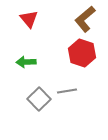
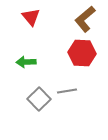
red triangle: moved 2 px right, 2 px up
red hexagon: rotated 16 degrees counterclockwise
